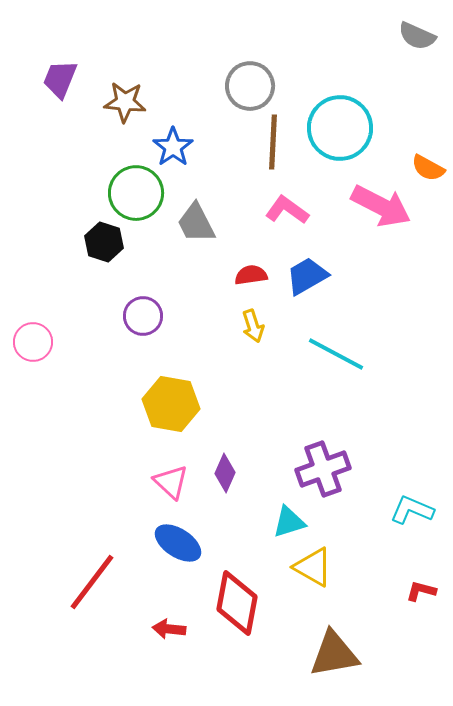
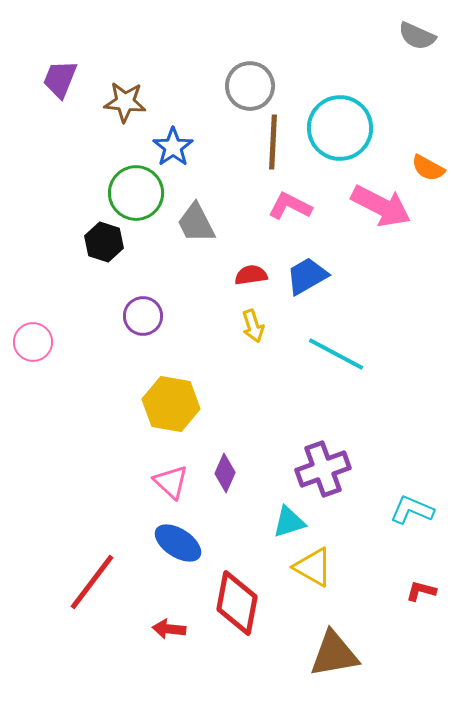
pink L-shape: moved 3 px right, 4 px up; rotated 9 degrees counterclockwise
